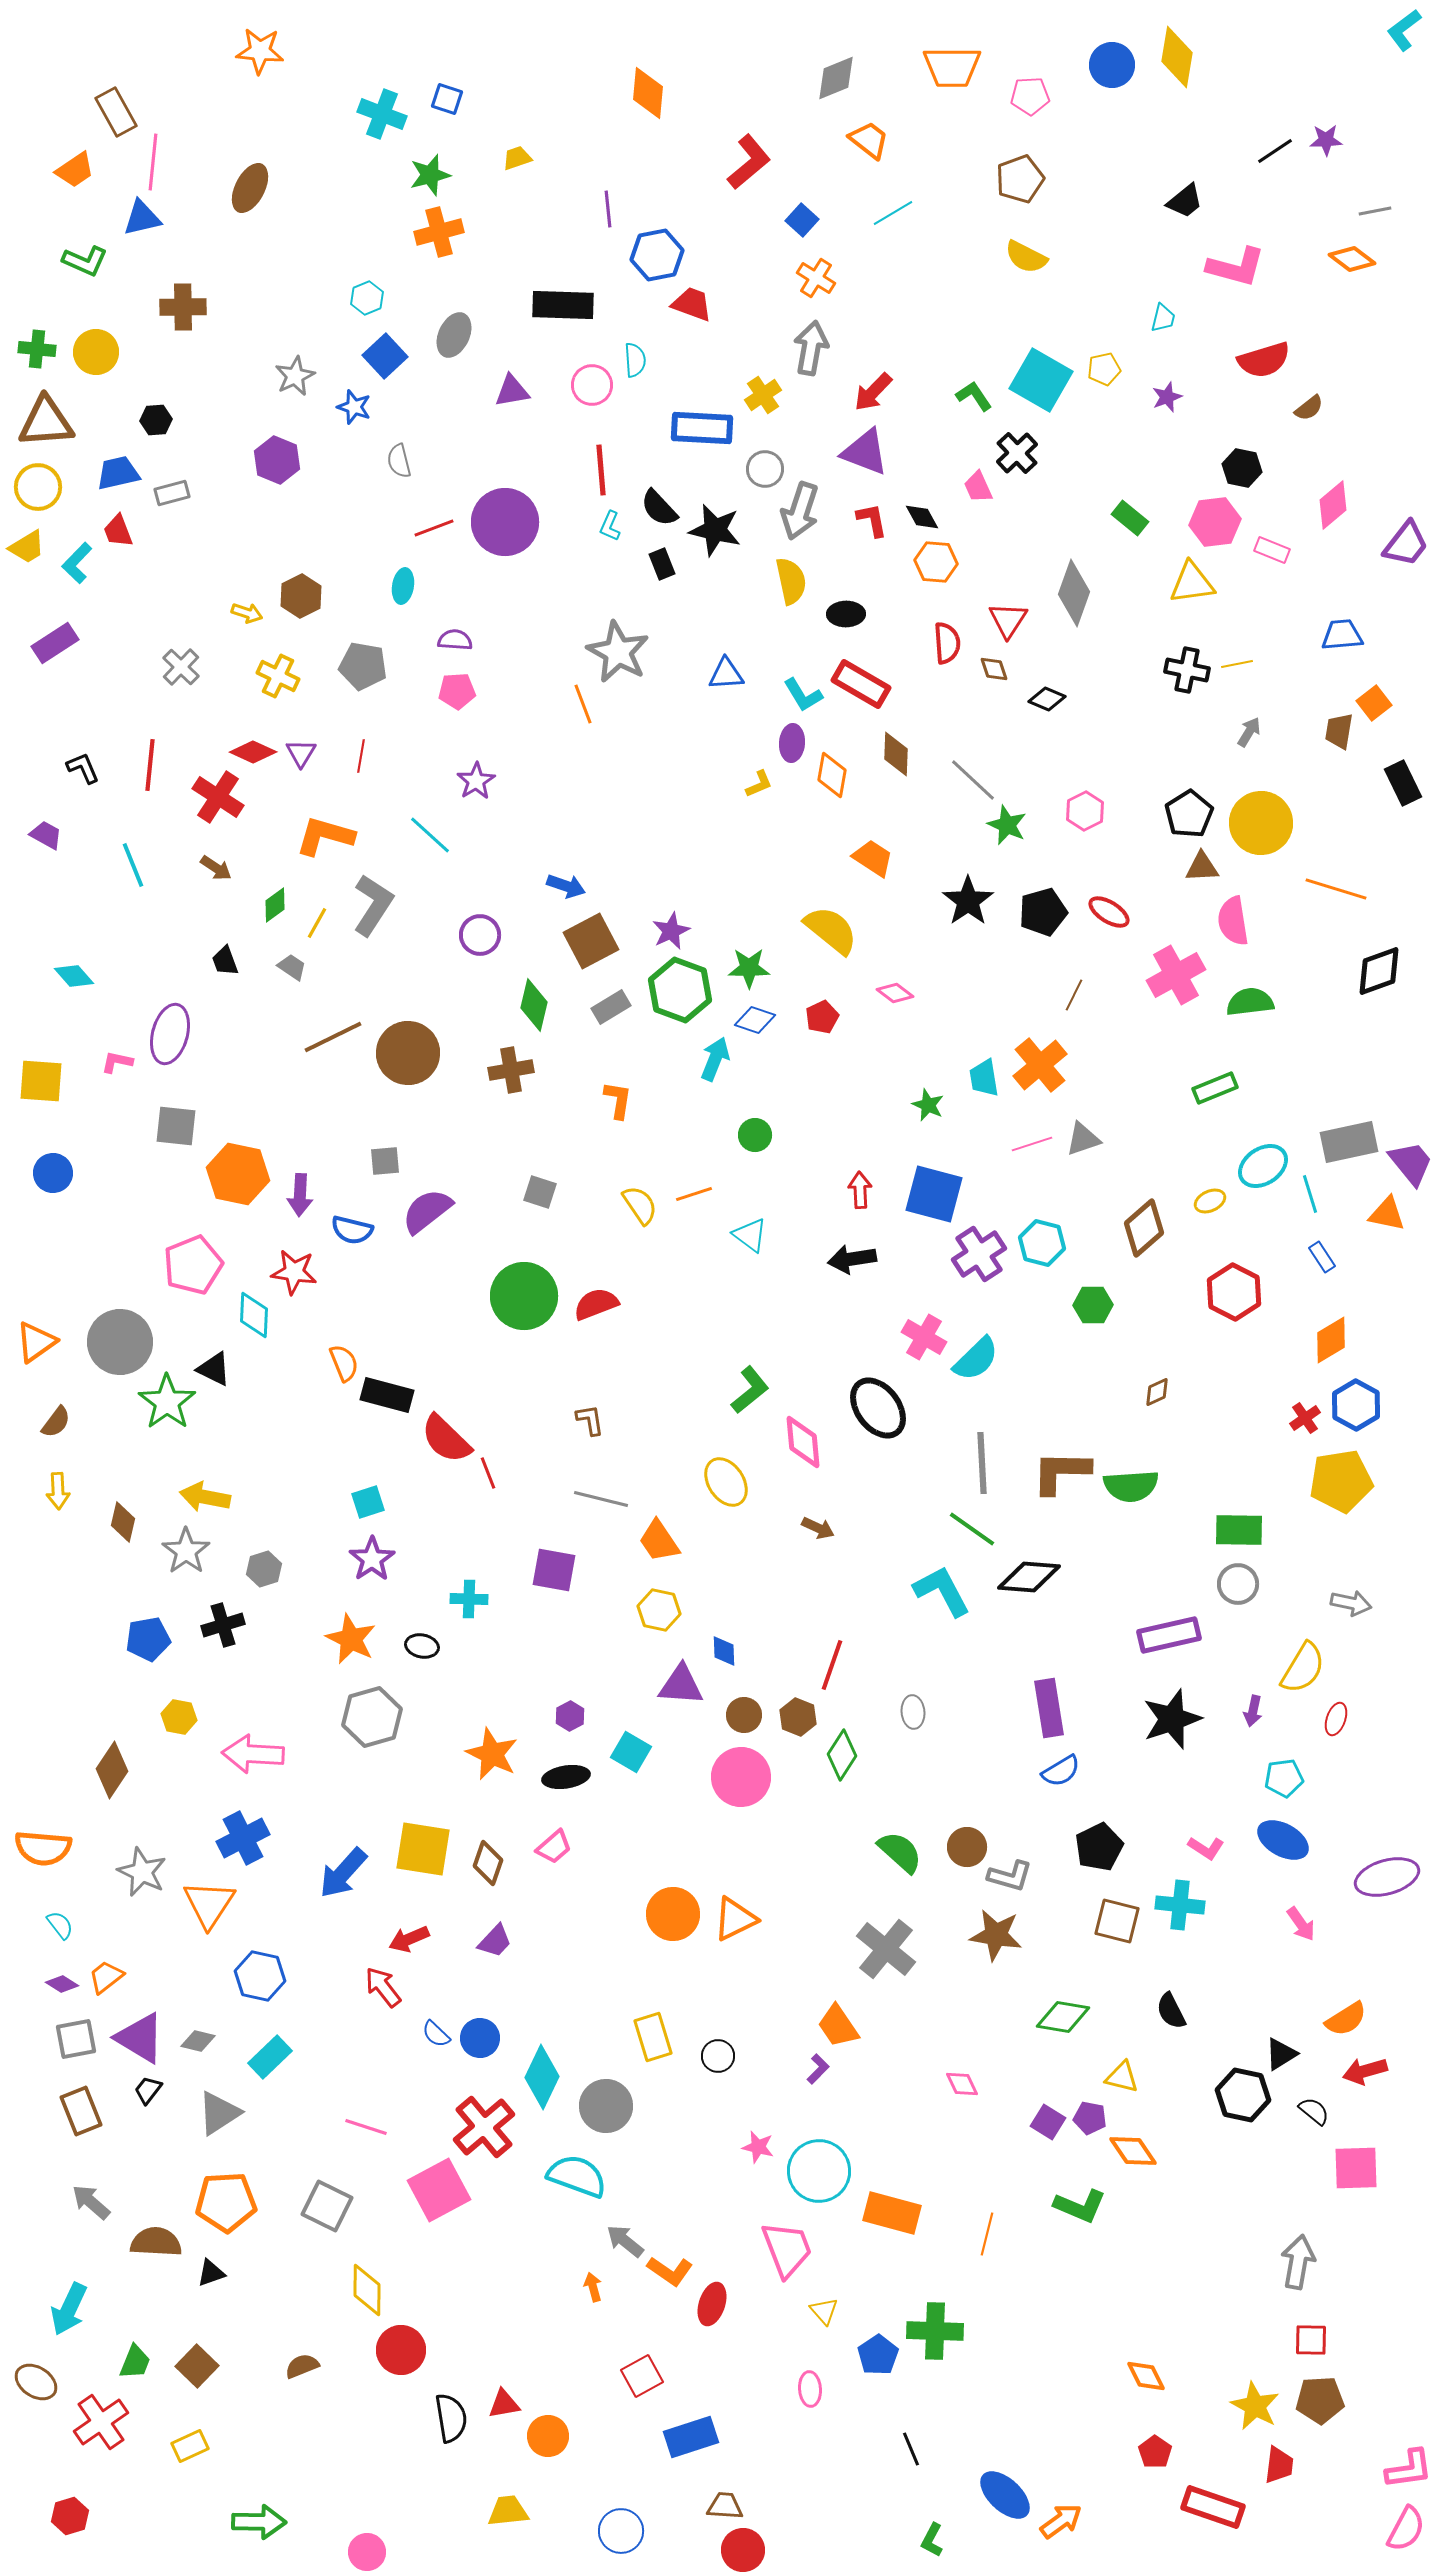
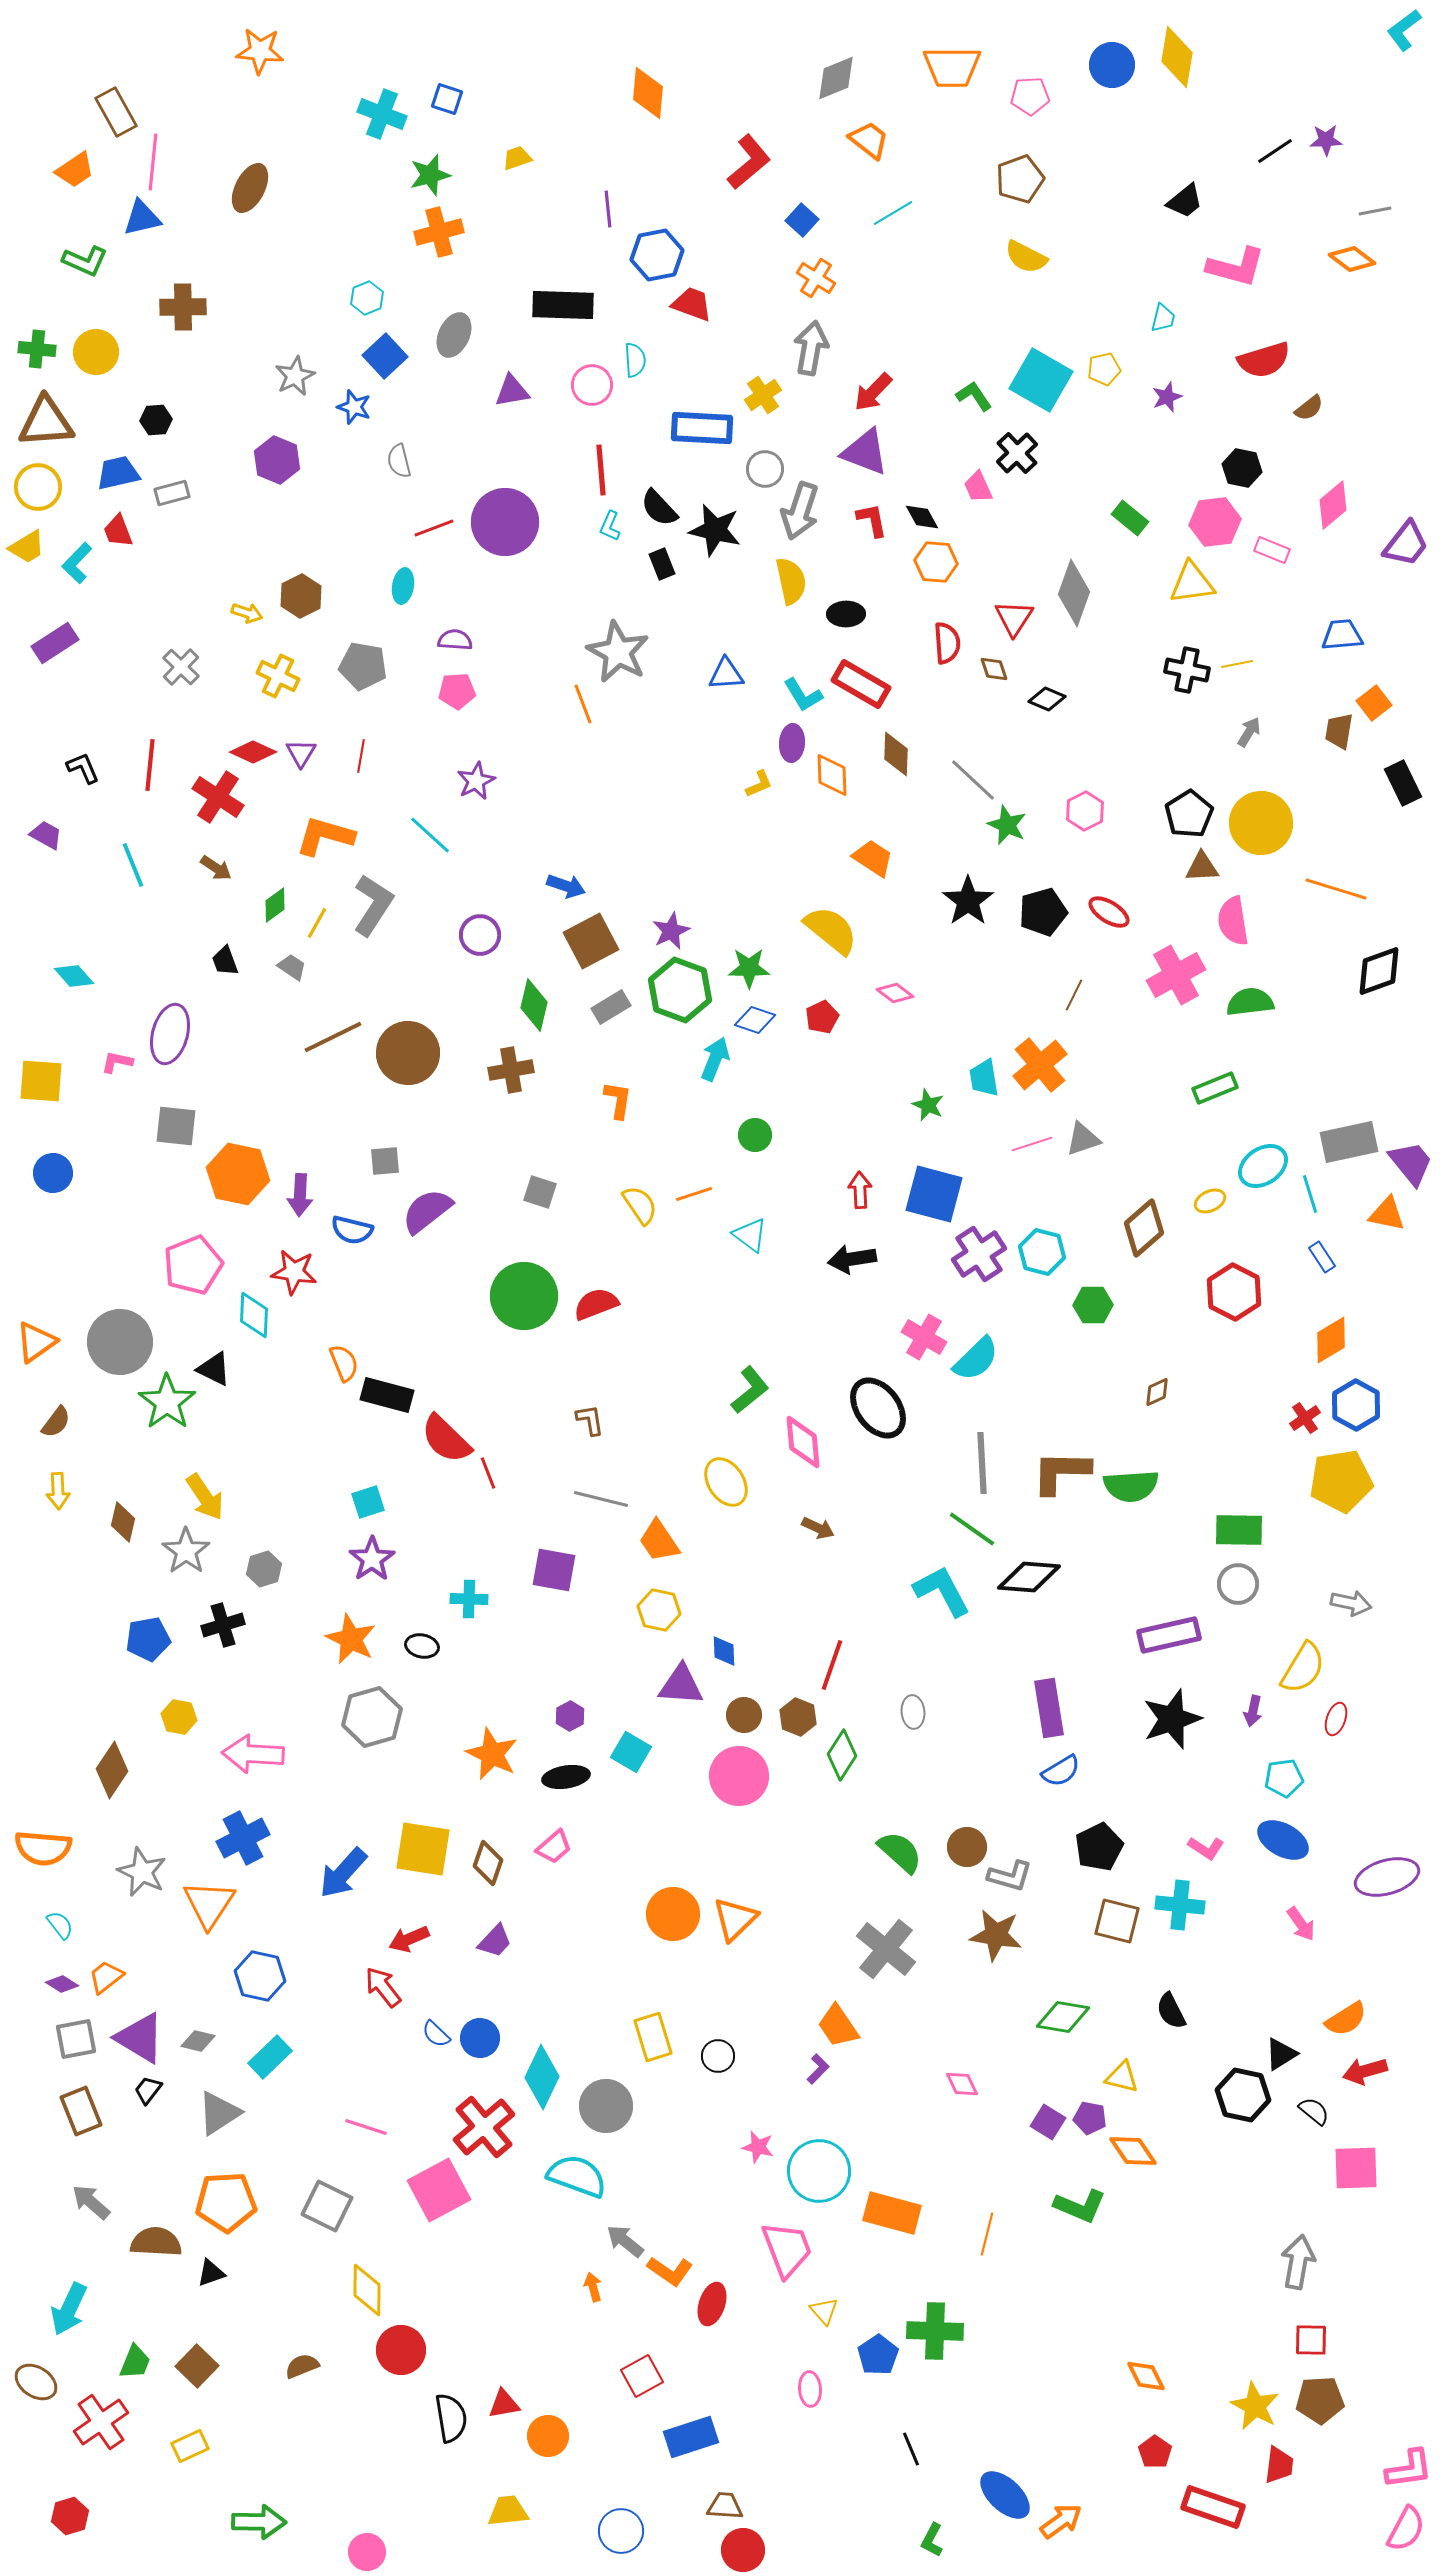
red triangle at (1008, 620): moved 6 px right, 2 px up
orange diamond at (832, 775): rotated 12 degrees counterclockwise
purple star at (476, 781): rotated 6 degrees clockwise
cyan hexagon at (1042, 1243): moved 9 px down
yellow arrow at (205, 1497): rotated 135 degrees counterclockwise
pink circle at (741, 1777): moved 2 px left, 1 px up
orange triangle at (735, 1919): rotated 18 degrees counterclockwise
